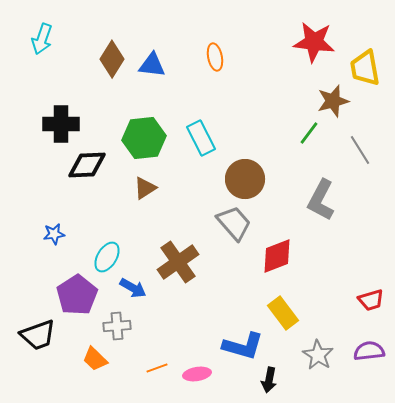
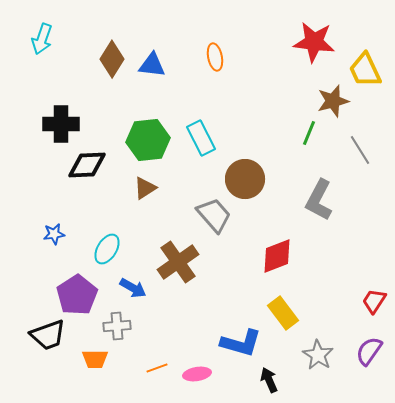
yellow trapezoid: moved 2 px down; rotated 15 degrees counterclockwise
green line: rotated 15 degrees counterclockwise
green hexagon: moved 4 px right, 2 px down
gray L-shape: moved 2 px left
gray trapezoid: moved 20 px left, 8 px up
cyan ellipse: moved 8 px up
red trapezoid: moved 3 px right, 1 px down; rotated 140 degrees clockwise
black trapezoid: moved 10 px right
blue L-shape: moved 2 px left, 3 px up
purple semicircle: rotated 48 degrees counterclockwise
orange trapezoid: rotated 44 degrees counterclockwise
black arrow: rotated 145 degrees clockwise
